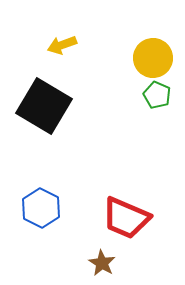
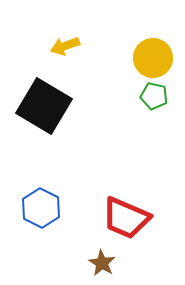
yellow arrow: moved 3 px right, 1 px down
green pentagon: moved 3 px left, 1 px down; rotated 12 degrees counterclockwise
